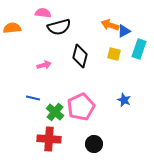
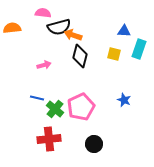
orange arrow: moved 37 px left, 10 px down
blue triangle: rotated 32 degrees clockwise
blue line: moved 4 px right
green cross: moved 3 px up
red cross: rotated 10 degrees counterclockwise
